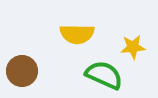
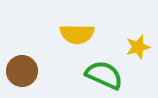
yellow star: moved 5 px right; rotated 10 degrees counterclockwise
